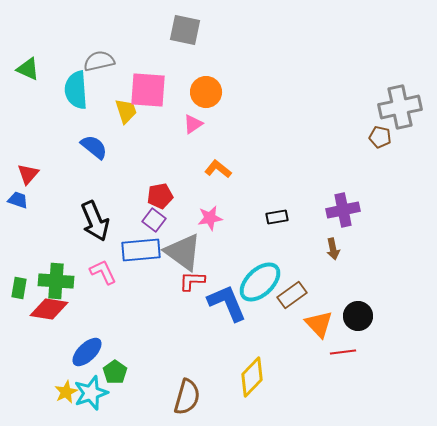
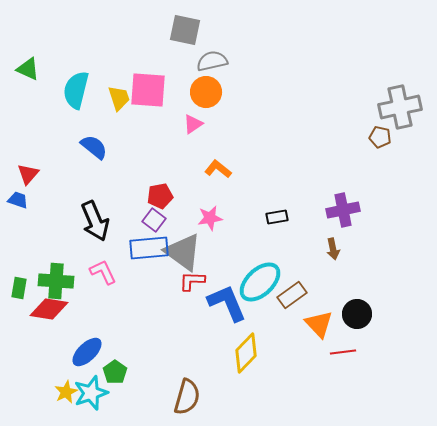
gray semicircle: moved 113 px right
cyan semicircle: rotated 18 degrees clockwise
yellow trapezoid: moved 7 px left, 13 px up
blue rectangle: moved 8 px right, 2 px up
black circle: moved 1 px left, 2 px up
yellow diamond: moved 6 px left, 24 px up
